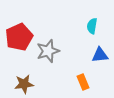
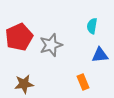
gray star: moved 3 px right, 6 px up
